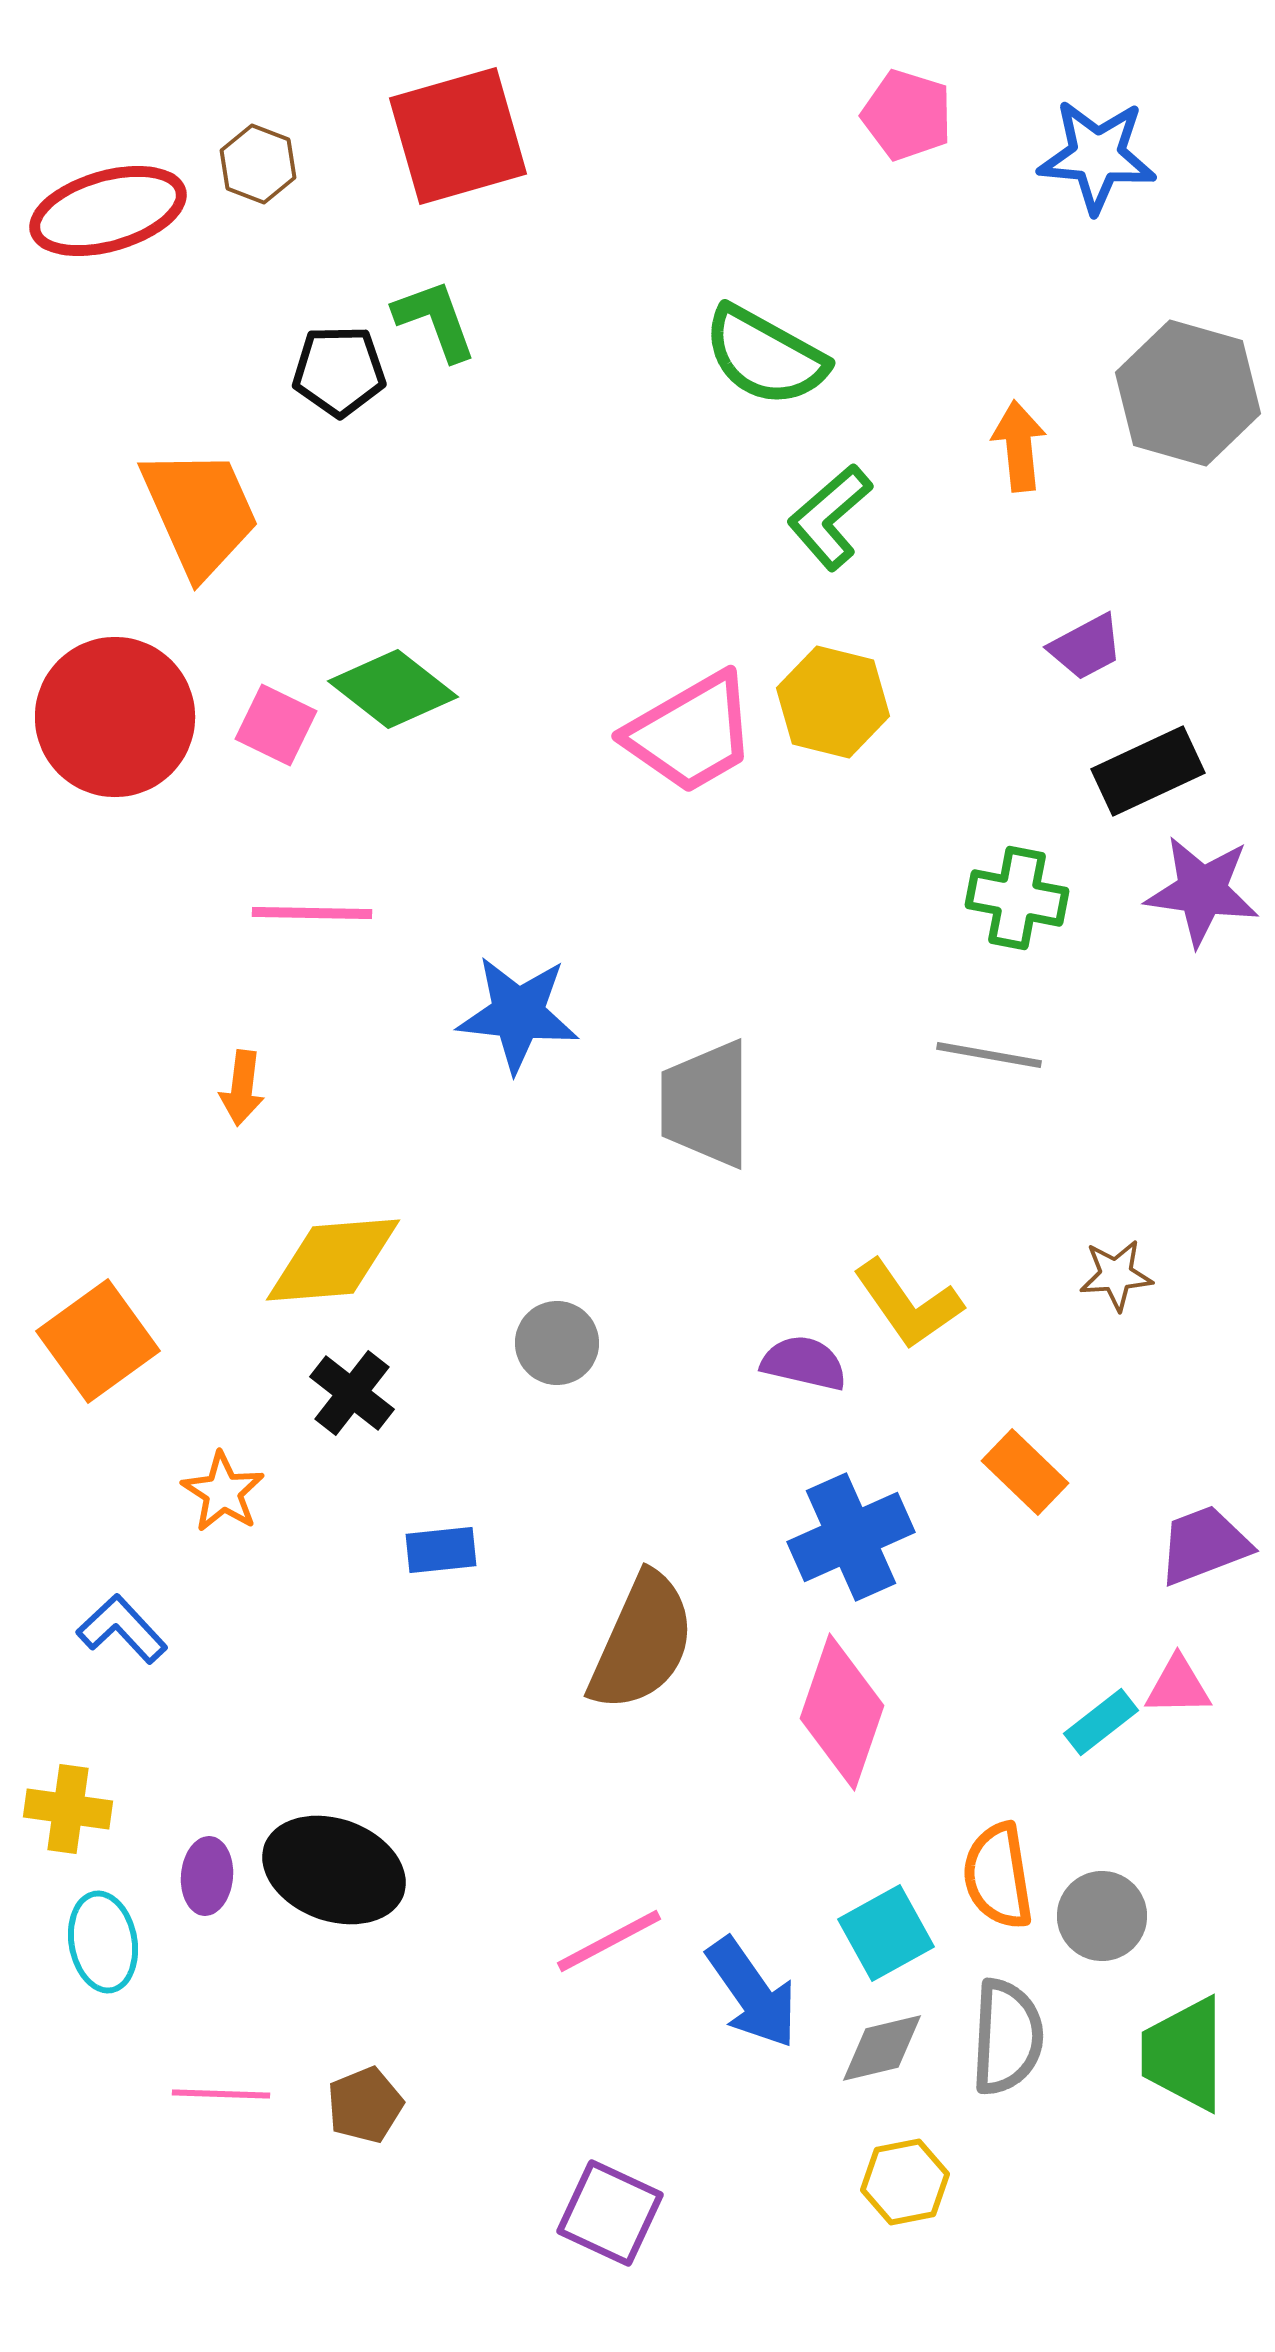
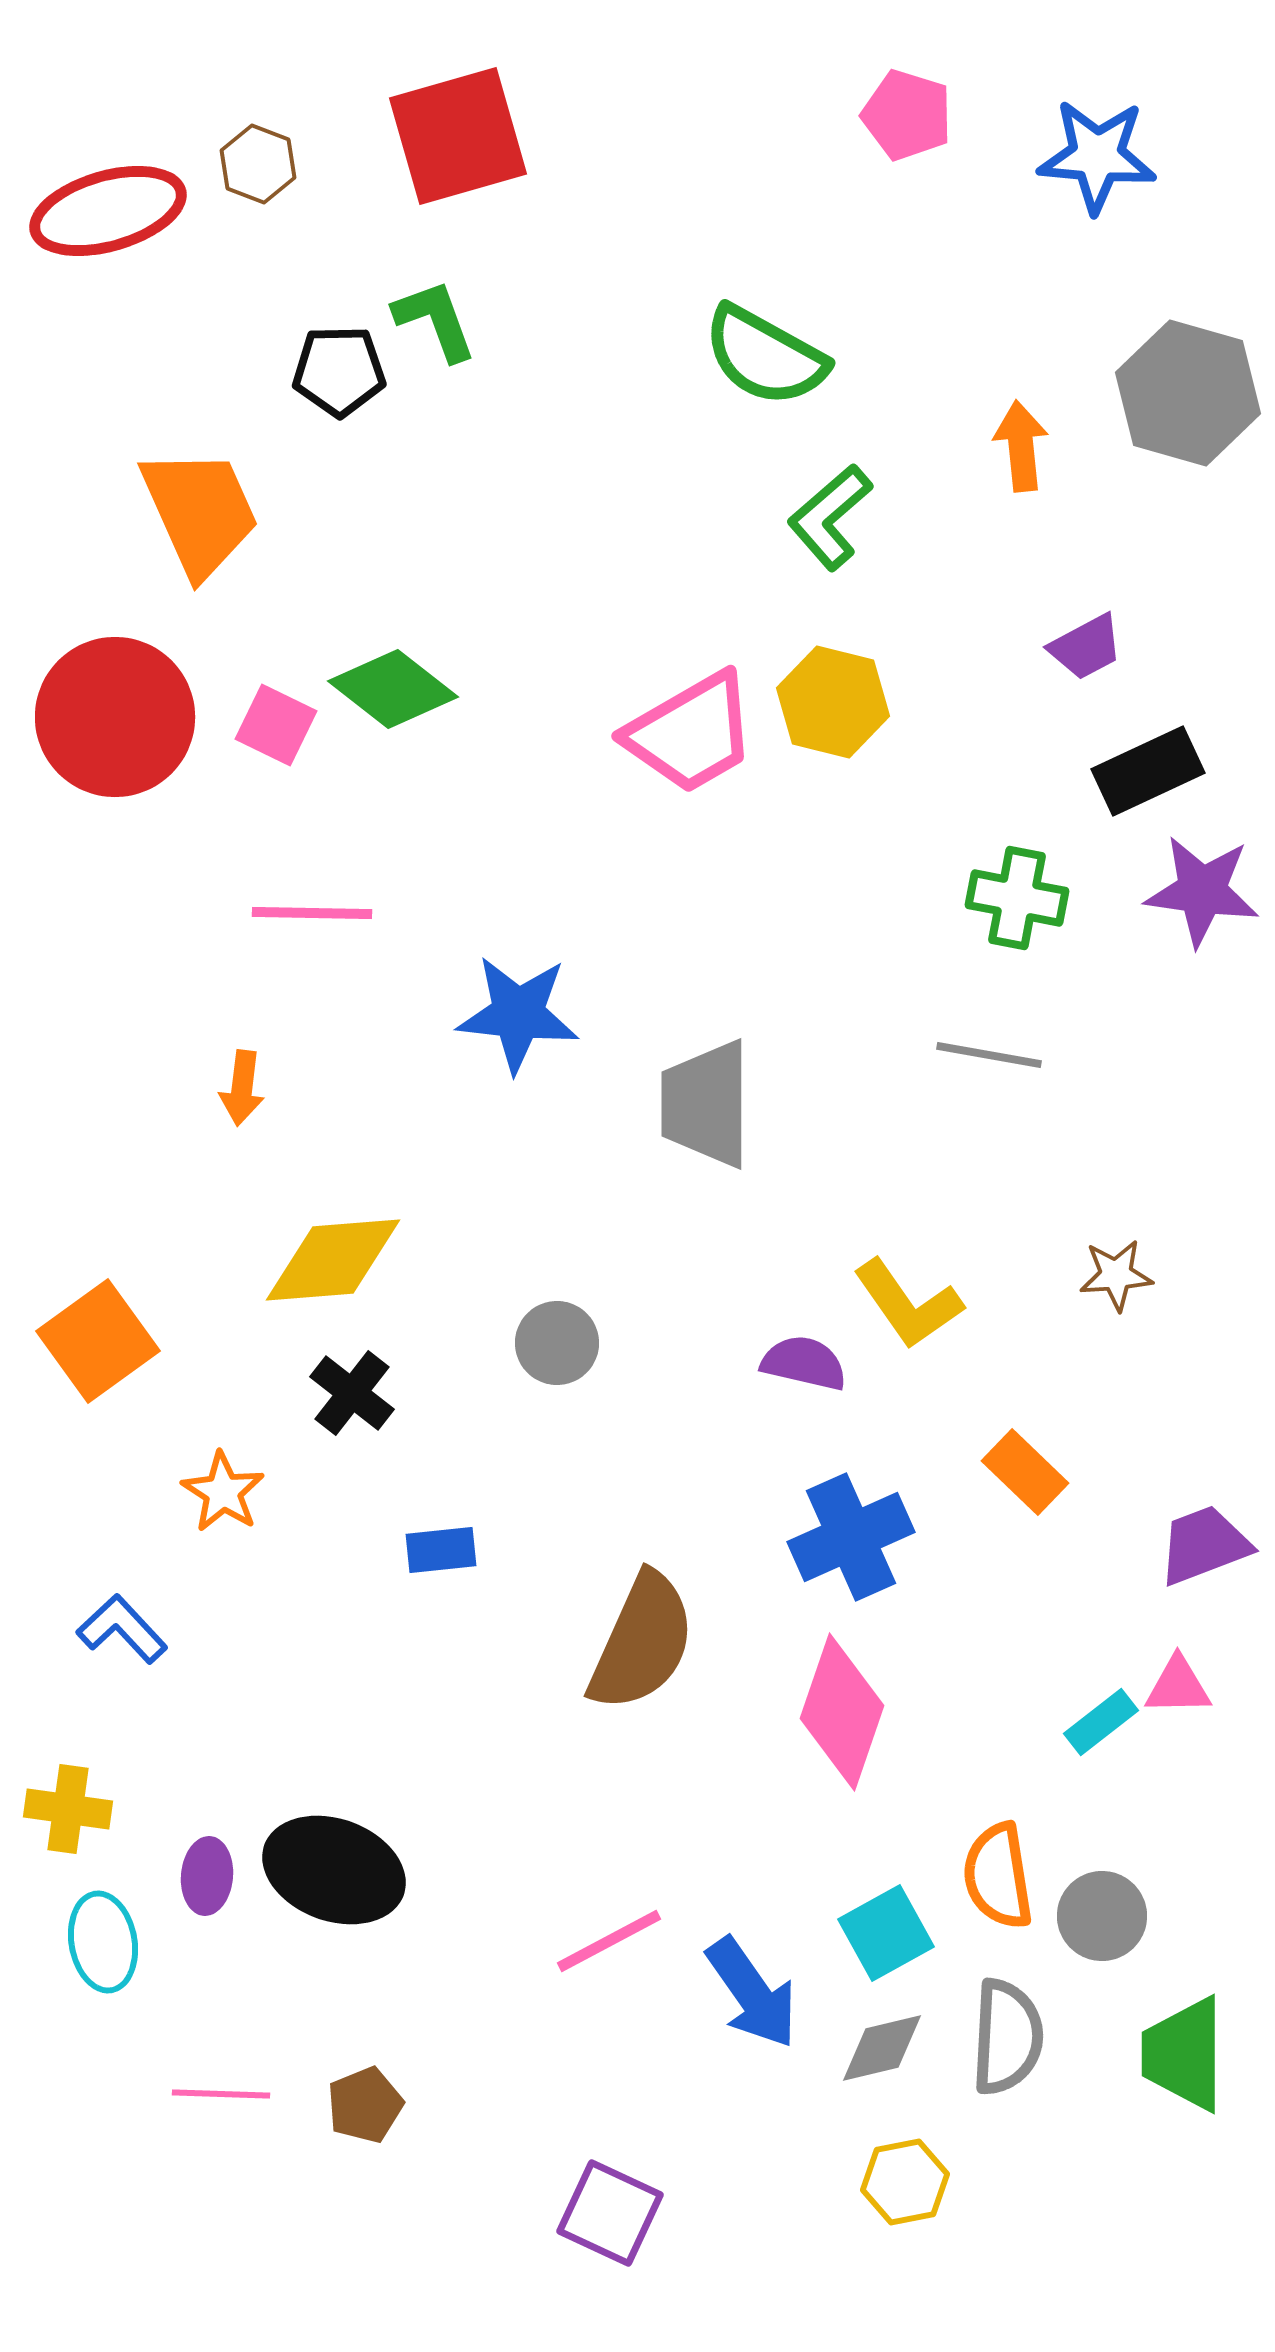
orange arrow at (1019, 446): moved 2 px right
